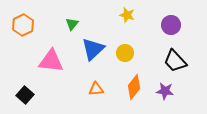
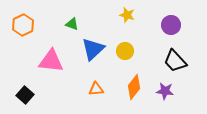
green triangle: rotated 48 degrees counterclockwise
yellow circle: moved 2 px up
